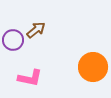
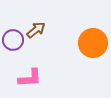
orange circle: moved 24 px up
pink L-shape: rotated 15 degrees counterclockwise
